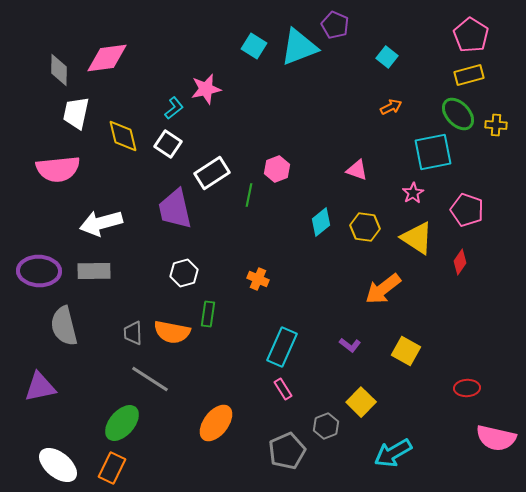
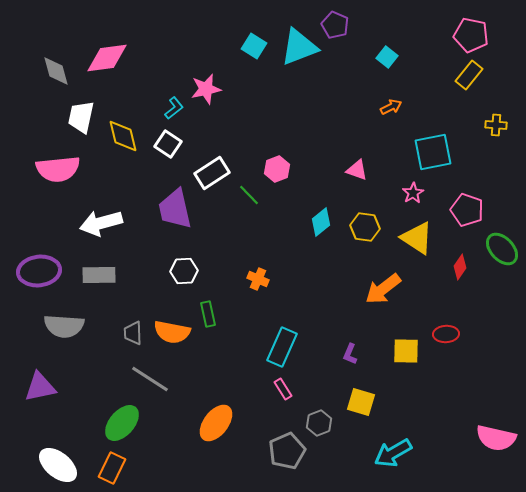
pink pentagon at (471, 35): rotated 20 degrees counterclockwise
gray diamond at (59, 70): moved 3 px left, 1 px down; rotated 16 degrees counterclockwise
yellow rectangle at (469, 75): rotated 36 degrees counterclockwise
white trapezoid at (76, 113): moved 5 px right, 4 px down
green ellipse at (458, 114): moved 44 px right, 135 px down
green line at (249, 195): rotated 55 degrees counterclockwise
red diamond at (460, 262): moved 5 px down
purple ellipse at (39, 271): rotated 9 degrees counterclockwise
gray rectangle at (94, 271): moved 5 px right, 4 px down
white hexagon at (184, 273): moved 2 px up; rotated 12 degrees clockwise
green rectangle at (208, 314): rotated 20 degrees counterclockwise
gray semicircle at (64, 326): rotated 72 degrees counterclockwise
purple L-shape at (350, 345): moved 9 px down; rotated 75 degrees clockwise
yellow square at (406, 351): rotated 28 degrees counterclockwise
red ellipse at (467, 388): moved 21 px left, 54 px up
yellow square at (361, 402): rotated 28 degrees counterclockwise
gray hexagon at (326, 426): moved 7 px left, 3 px up
